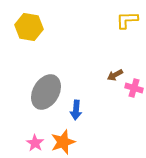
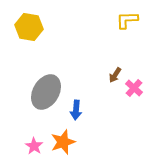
brown arrow: rotated 28 degrees counterclockwise
pink cross: rotated 24 degrees clockwise
pink star: moved 1 px left, 3 px down
